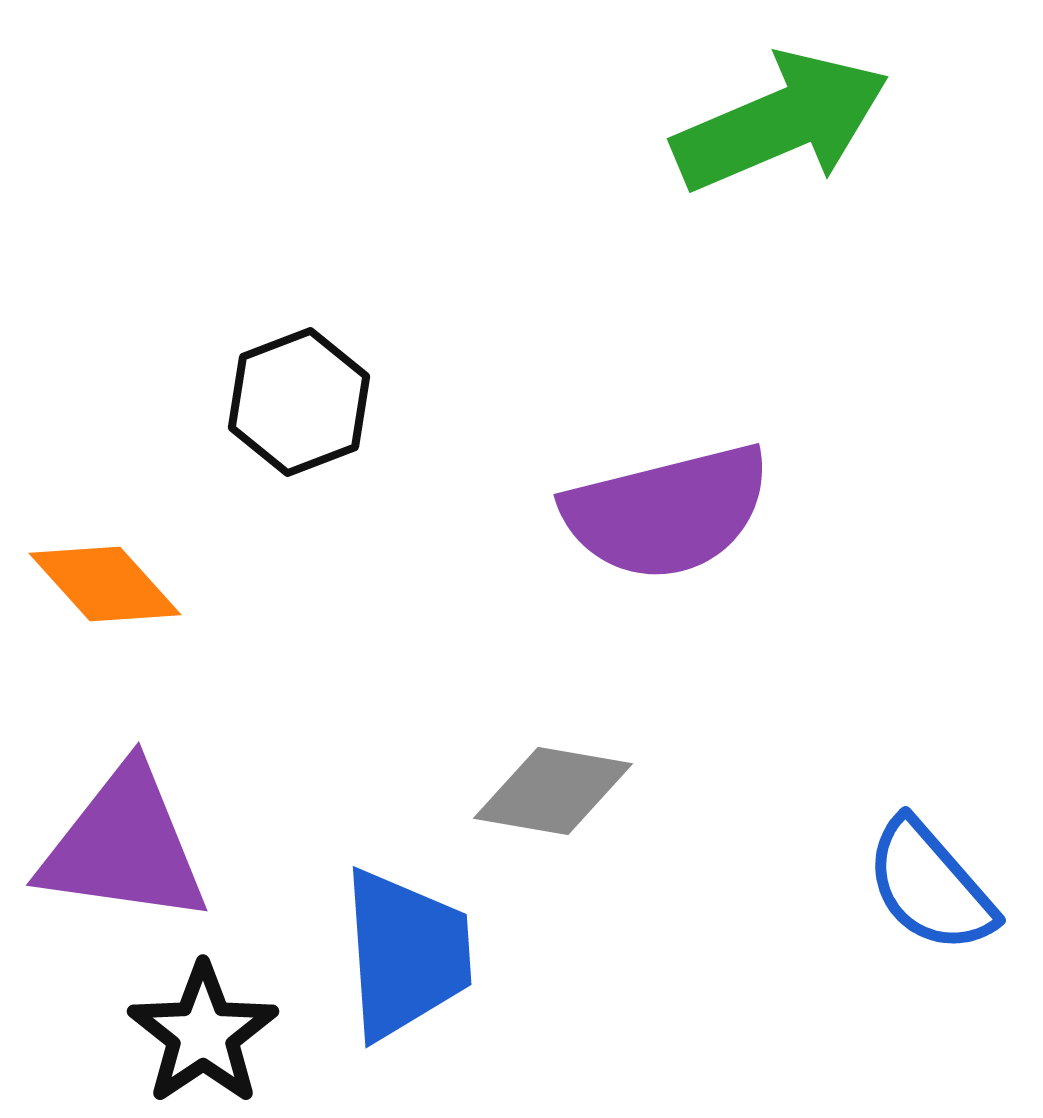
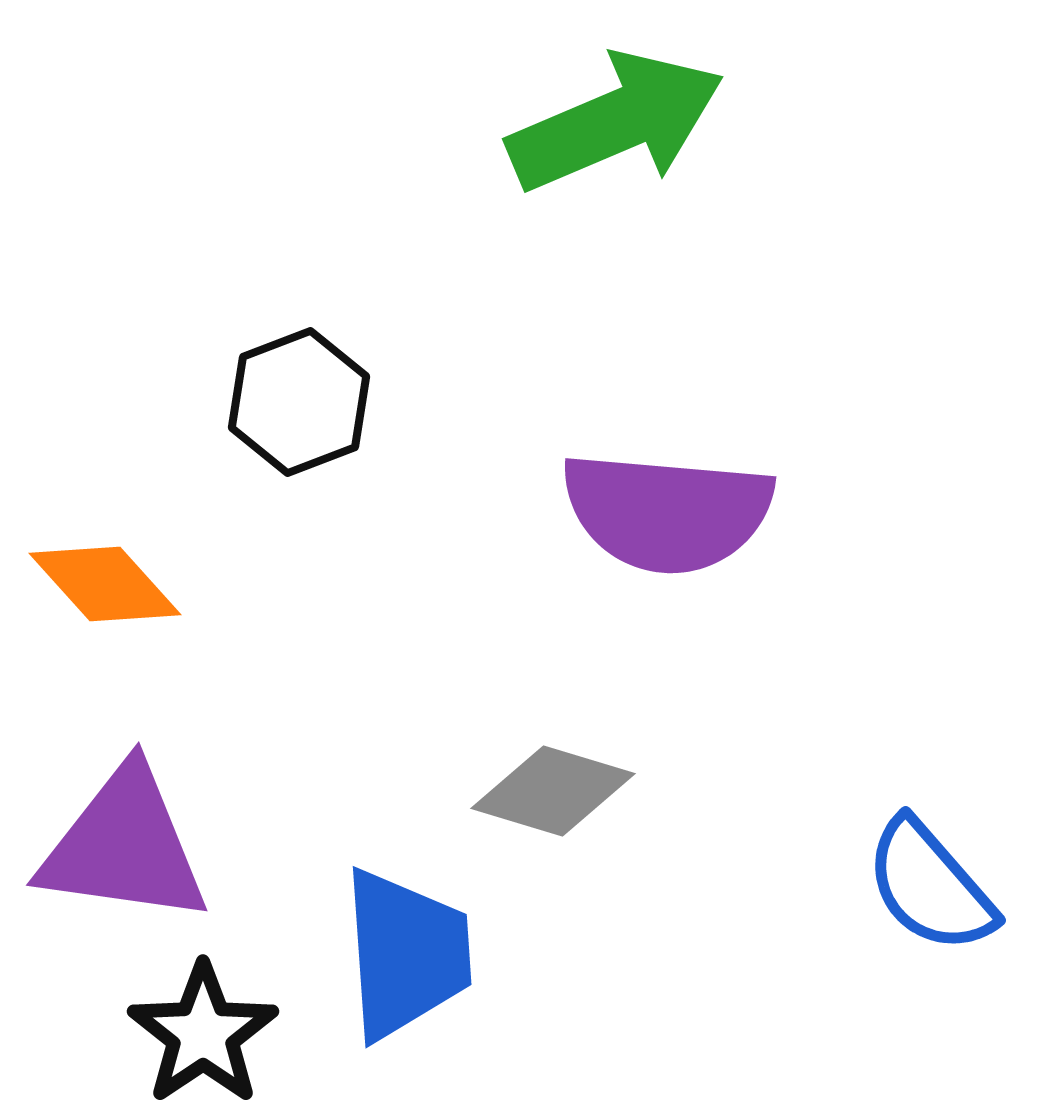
green arrow: moved 165 px left
purple semicircle: rotated 19 degrees clockwise
gray diamond: rotated 7 degrees clockwise
